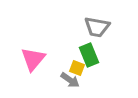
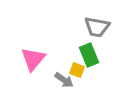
yellow square: moved 2 px down
gray arrow: moved 6 px left
